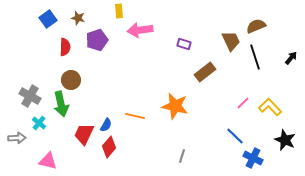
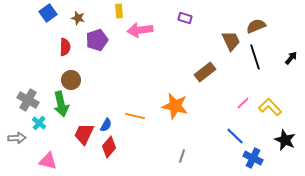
blue square: moved 6 px up
purple rectangle: moved 1 px right, 26 px up
gray cross: moved 2 px left, 4 px down
